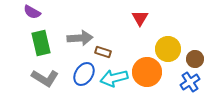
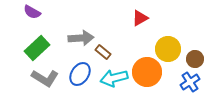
red triangle: rotated 30 degrees clockwise
gray arrow: moved 1 px right
green rectangle: moved 4 px left, 5 px down; rotated 60 degrees clockwise
brown rectangle: rotated 21 degrees clockwise
blue ellipse: moved 4 px left
